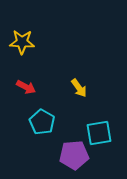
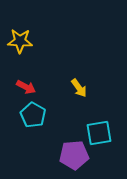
yellow star: moved 2 px left, 1 px up
cyan pentagon: moved 9 px left, 7 px up
